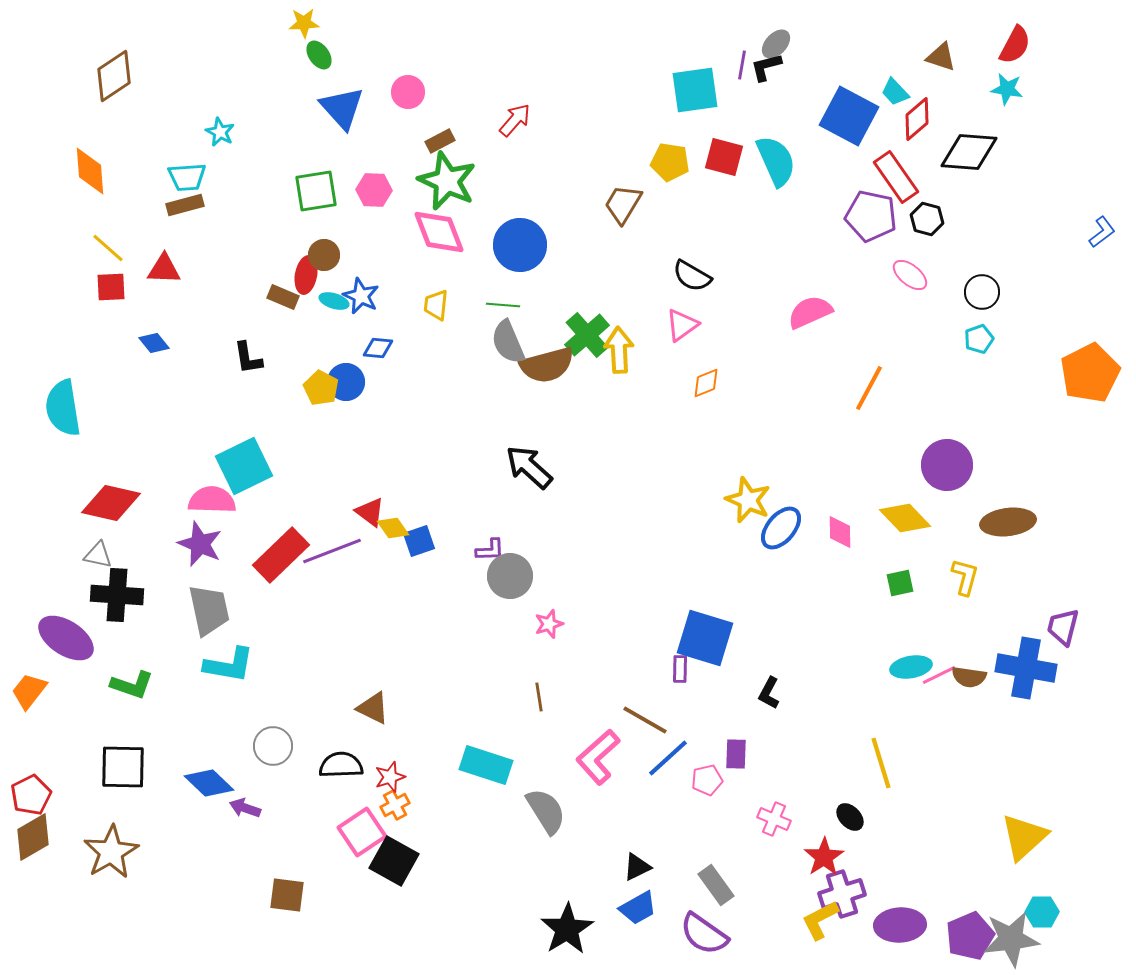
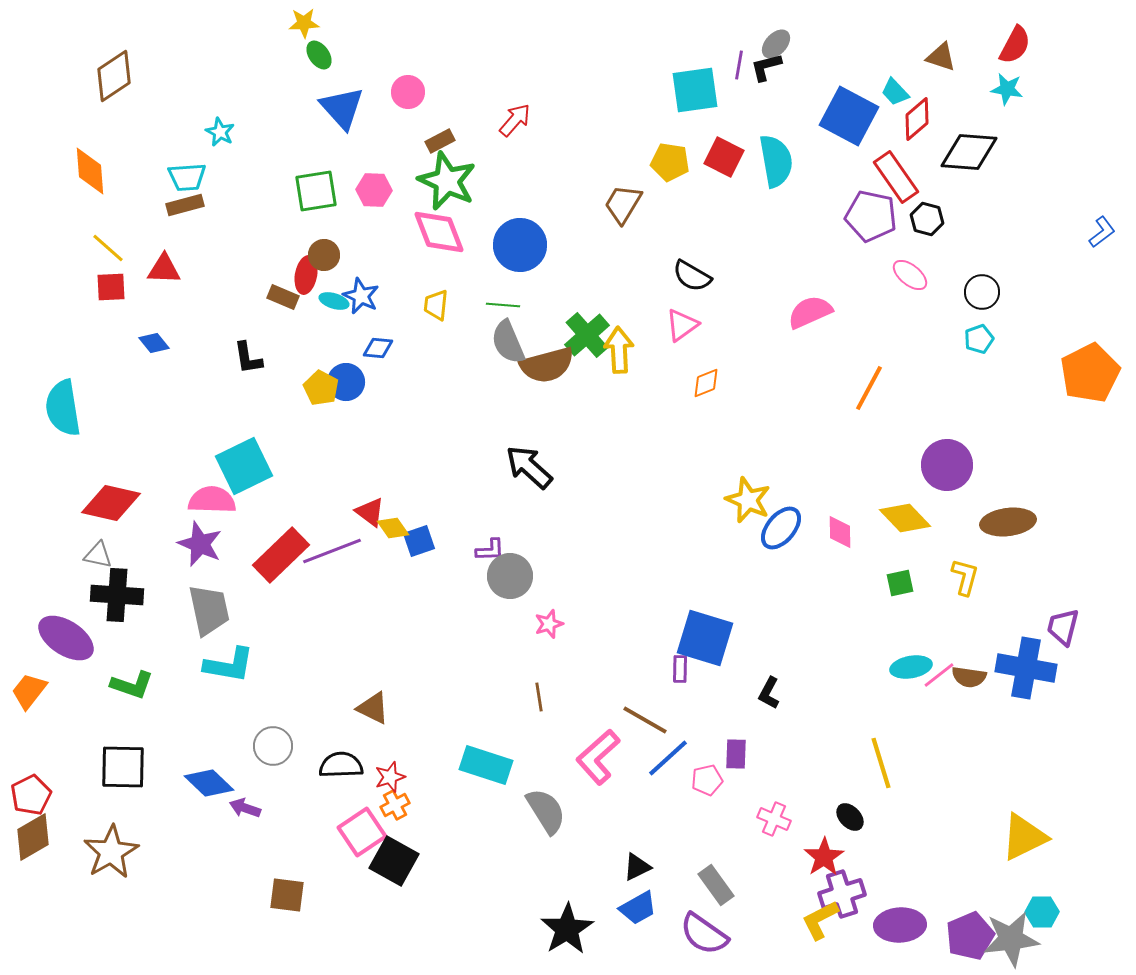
purple line at (742, 65): moved 3 px left
red square at (724, 157): rotated 12 degrees clockwise
cyan semicircle at (776, 161): rotated 14 degrees clockwise
pink line at (939, 675): rotated 12 degrees counterclockwise
yellow triangle at (1024, 837): rotated 16 degrees clockwise
